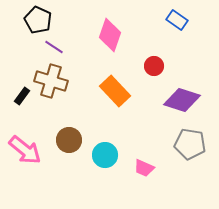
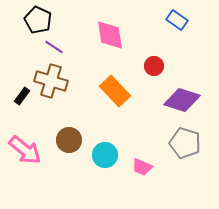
pink diamond: rotated 28 degrees counterclockwise
gray pentagon: moved 5 px left, 1 px up; rotated 8 degrees clockwise
pink trapezoid: moved 2 px left, 1 px up
